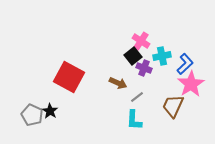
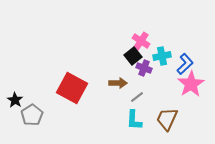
red square: moved 3 px right, 11 px down
brown arrow: rotated 24 degrees counterclockwise
brown trapezoid: moved 6 px left, 13 px down
black star: moved 35 px left, 11 px up
gray pentagon: rotated 15 degrees clockwise
